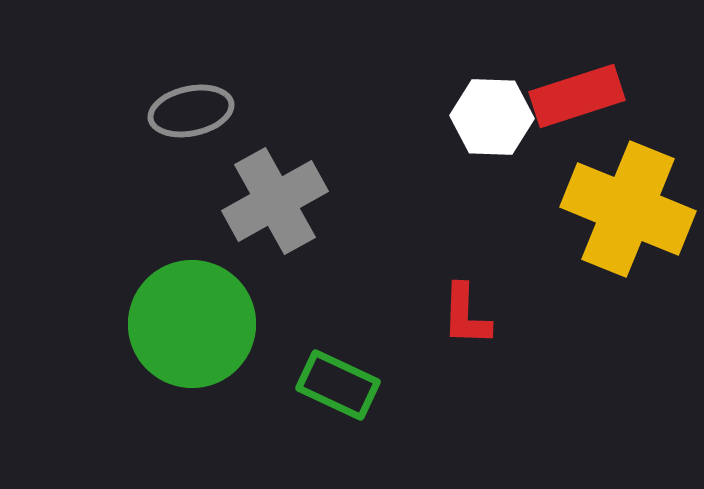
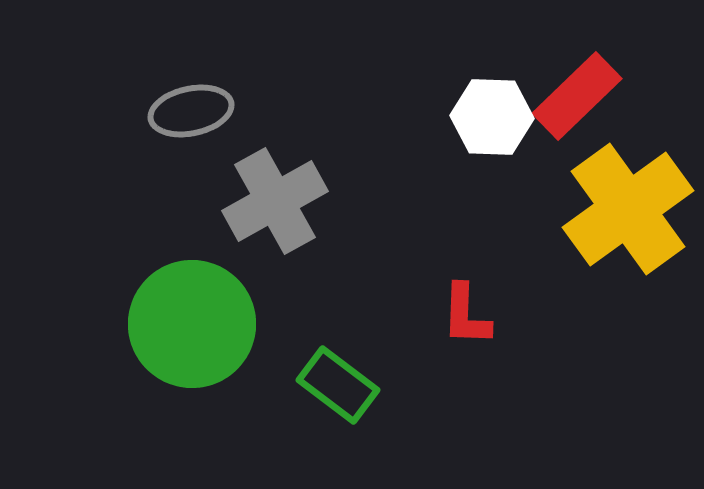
red rectangle: rotated 26 degrees counterclockwise
yellow cross: rotated 32 degrees clockwise
green rectangle: rotated 12 degrees clockwise
